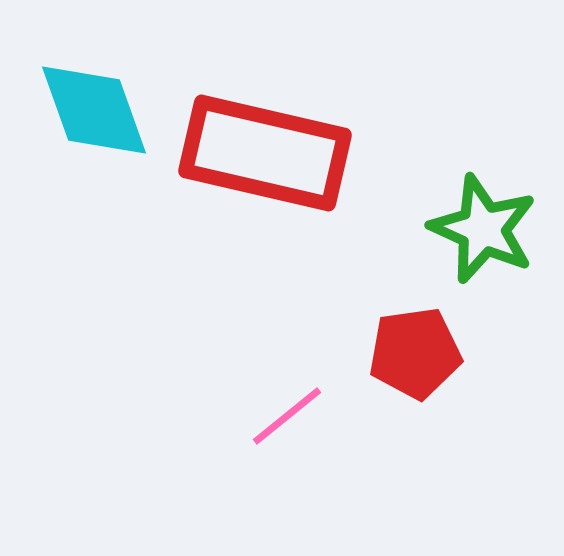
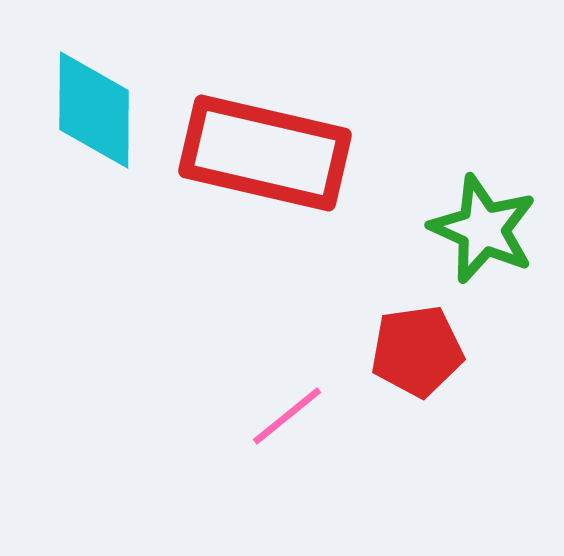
cyan diamond: rotated 20 degrees clockwise
red pentagon: moved 2 px right, 2 px up
